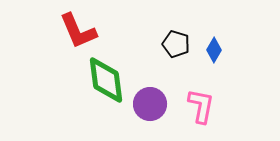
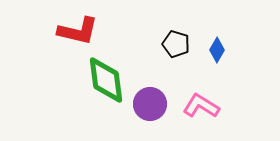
red L-shape: rotated 54 degrees counterclockwise
blue diamond: moved 3 px right
pink L-shape: rotated 69 degrees counterclockwise
